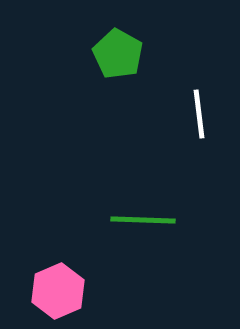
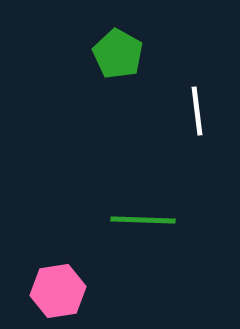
white line: moved 2 px left, 3 px up
pink hexagon: rotated 14 degrees clockwise
